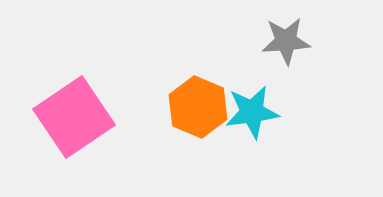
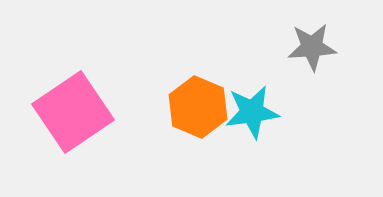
gray star: moved 26 px right, 6 px down
pink square: moved 1 px left, 5 px up
